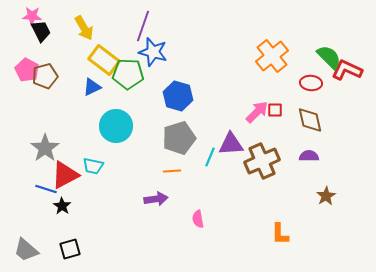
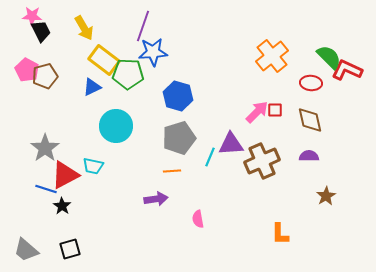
blue star: rotated 20 degrees counterclockwise
